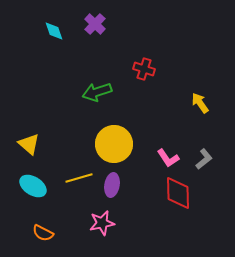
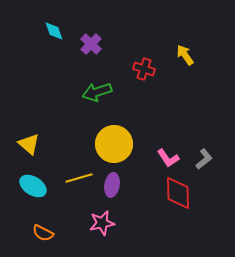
purple cross: moved 4 px left, 20 px down
yellow arrow: moved 15 px left, 48 px up
